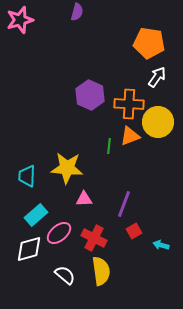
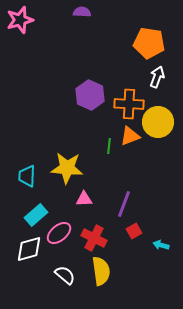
purple semicircle: moved 5 px right; rotated 102 degrees counterclockwise
white arrow: rotated 15 degrees counterclockwise
